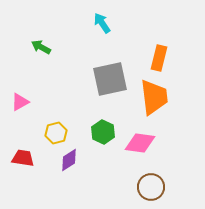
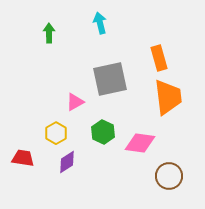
cyan arrow: moved 2 px left; rotated 20 degrees clockwise
green arrow: moved 8 px right, 14 px up; rotated 60 degrees clockwise
orange rectangle: rotated 30 degrees counterclockwise
orange trapezoid: moved 14 px right
pink triangle: moved 55 px right
yellow hexagon: rotated 15 degrees counterclockwise
purple diamond: moved 2 px left, 2 px down
brown circle: moved 18 px right, 11 px up
